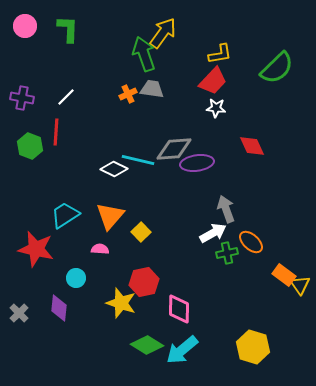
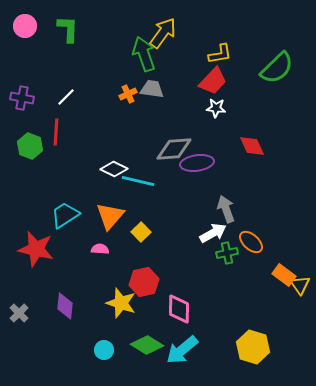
cyan line: moved 21 px down
cyan circle: moved 28 px right, 72 px down
purple diamond: moved 6 px right, 2 px up
